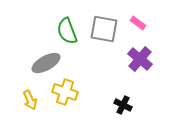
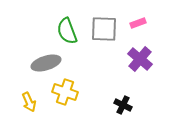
pink rectangle: rotated 56 degrees counterclockwise
gray square: rotated 8 degrees counterclockwise
gray ellipse: rotated 12 degrees clockwise
yellow arrow: moved 1 px left, 2 px down
